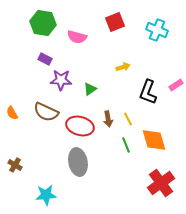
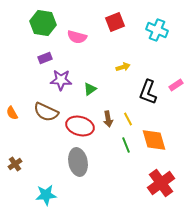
purple rectangle: moved 1 px up; rotated 48 degrees counterclockwise
brown cross: moved 1 px up; rotated 24 degrees clockwise
